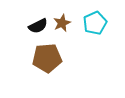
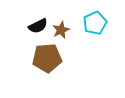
brown star: moved 1 px left, 7 px down
